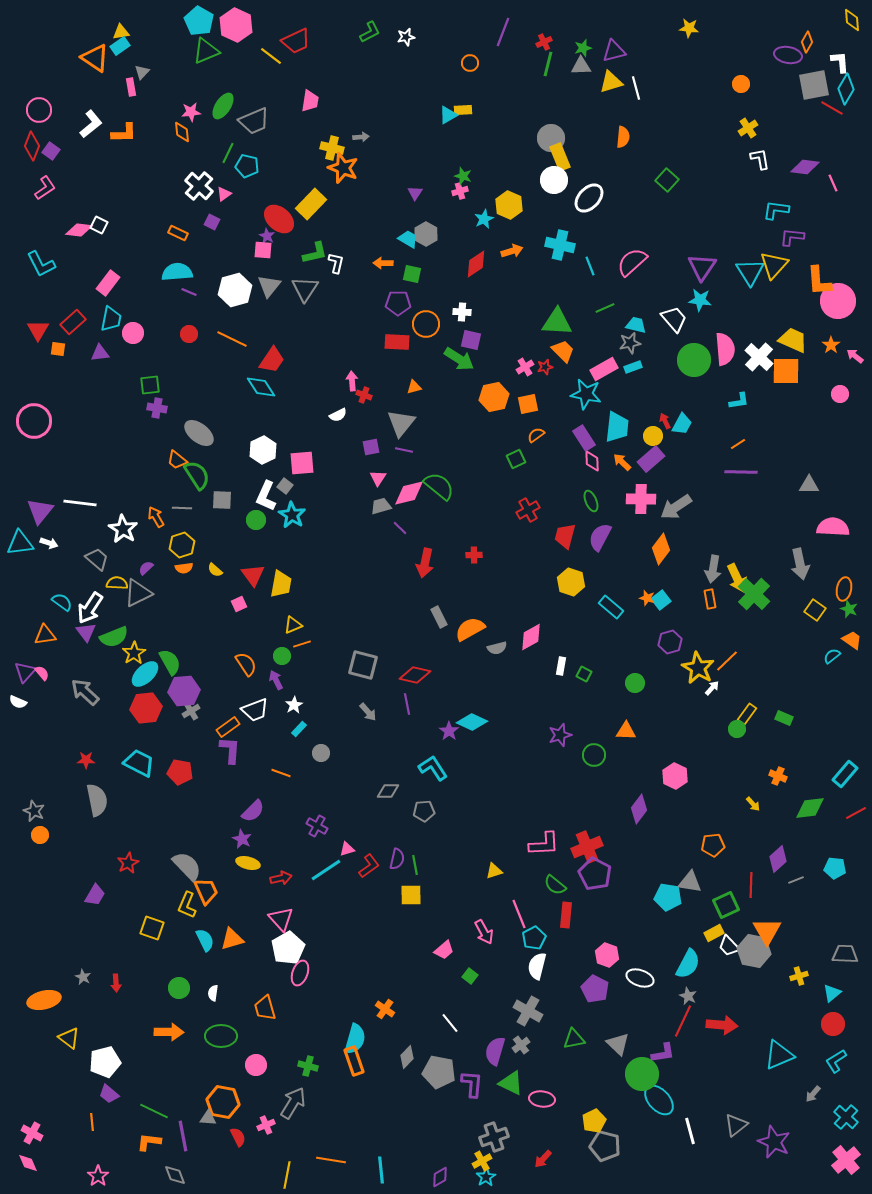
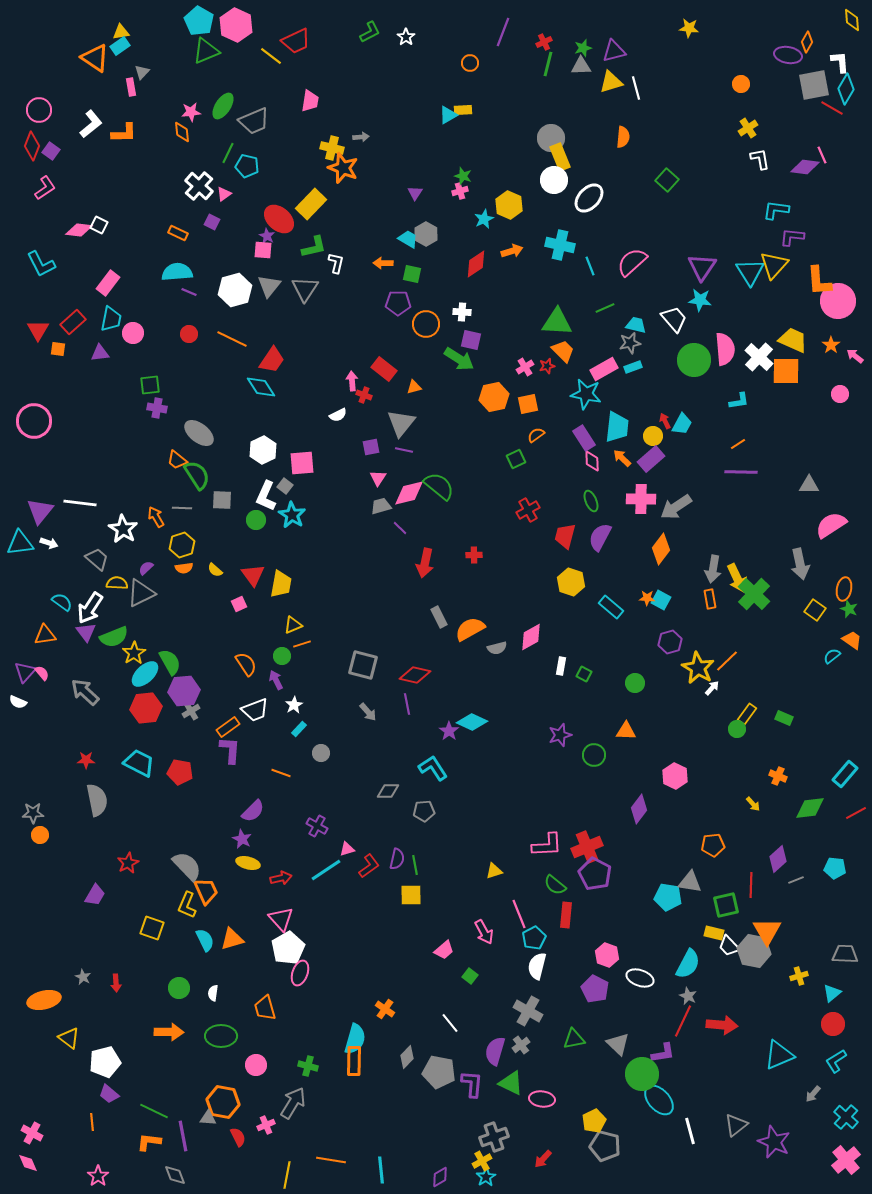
white star at (406, 37): rotated 24 degrees counterclockwise
pink line at (833, 183): moved 11 px left, 28 px up
green L-shape at (315, 253): moved 1 px left, 6 px up
red rectangle at (397, 342): moved 13 px left, 27 px down; rotated 35 degrees clockwise
red star at (545, 367): moved 2 px right, 1 px up
orange arrow at (622, 462): moved 4 px up
pink semicircle at (833, 527): moved 2 px left, 2 px up; rotated 36 degrees counterclockwise
gray triangle at (138, 593): moved 3 px right
orange star at (647, 598): rotated 14 degrees counterclockwise
cyan square at (661, 600): rotated 24 degrees counterclockwise
gray star at (34, 811): moved 1 px left, 2 px down; rotated 25 degrees counterclockwise
pink L-shape at (544, 844): moved 3 px right, 1 px down
green square at (726, 905): rotated 12 degrees clockwise
yellow rectangle at (714, 933): rotated 42 degrees clockwise
orange rectangle at (354, 1061): rotated 20 degrees clockwise
